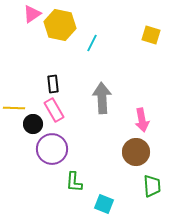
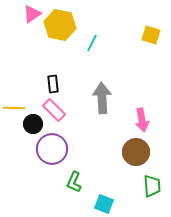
pink rectangle: rotated 15 degrees counterclockwise
green L-shape: rotated 20 degrees clockwise
